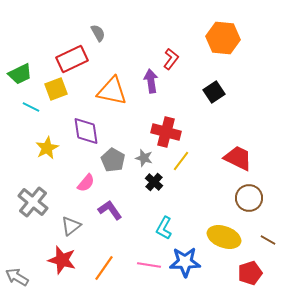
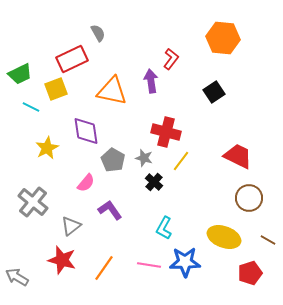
red trapezoid: moved 2 px up
